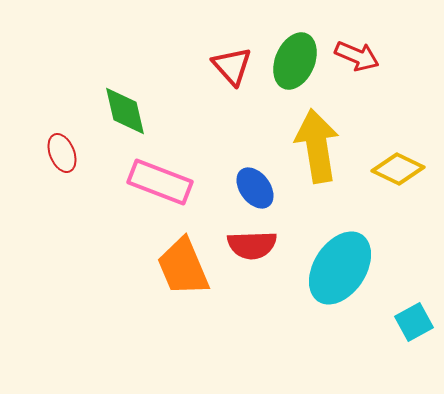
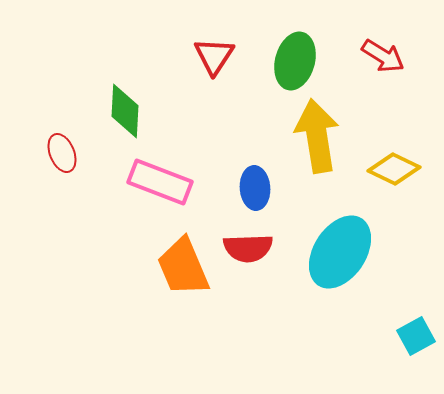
red arrow: moved 26 px right; rotated 9 degrees clockwise
green ellipse: rotated 8 degrees counterclockwise
red triangle: moved 18 px left, 10 px up; rotated 15 degrees clockwise
green diamond: rotated 16 degrees clockwise
yellow arrow: moved 10 px up
yellow diamond: moved 4 px left
blue ellipse: rotated 33 degrees clockwise
red semicircle: moved 4 px left, 3 px down
cyan ellipse: moved 16 px up
cyan square: moved 2 px right, 14 px down
